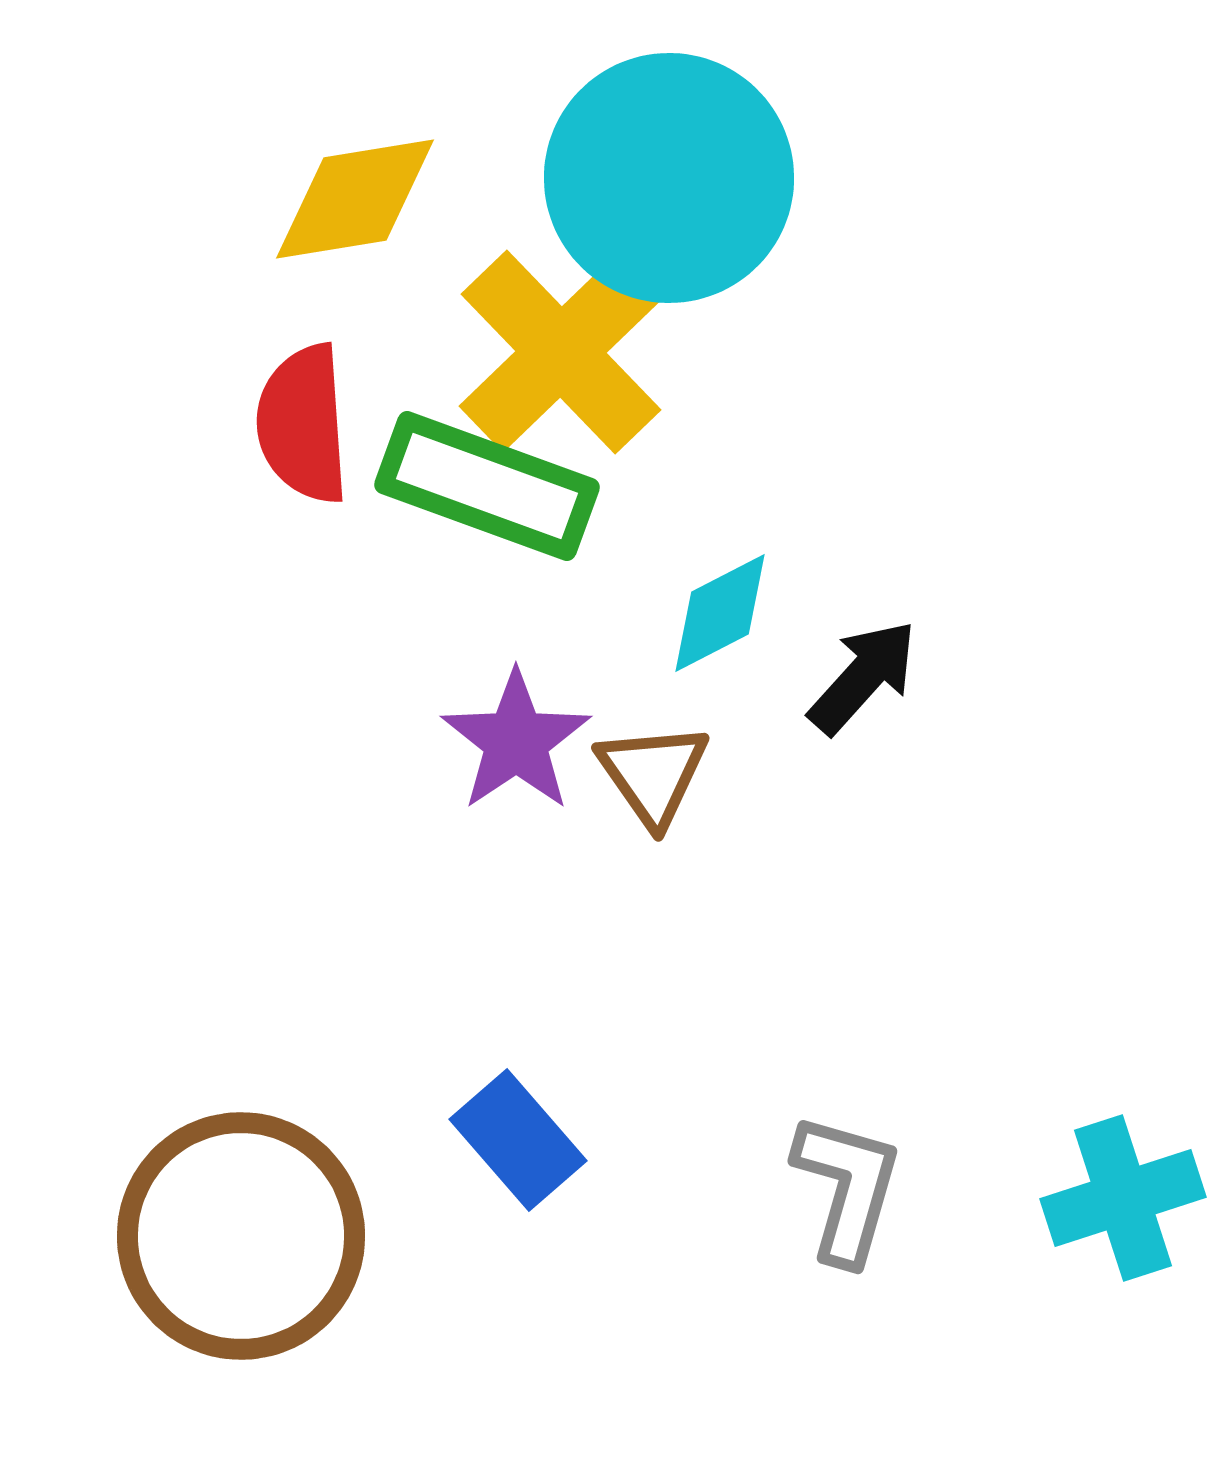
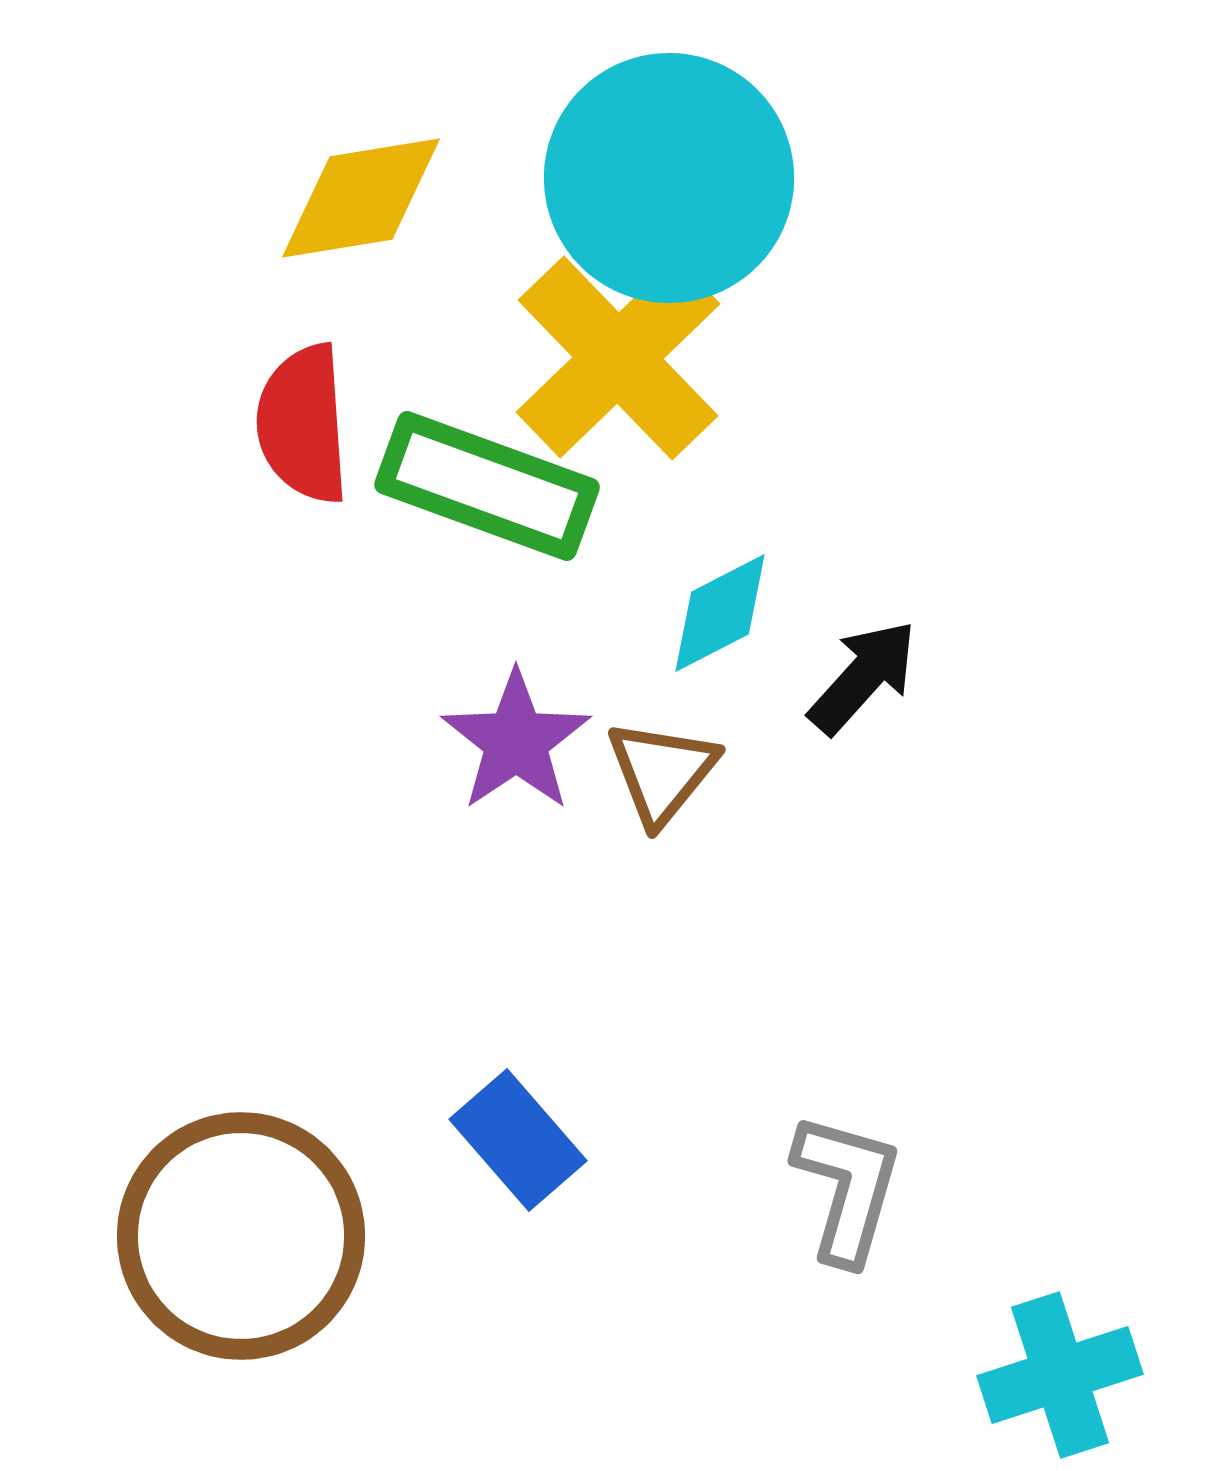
yellow diamond: moved 6 px right, 1 px up
yellow cross: moved 57 px right, 6 px down
brown triangle: moved 9 px right, 2 px up; rotated 14 degrees clockwise
cyan cross: moved 63 px left, 177 px down
